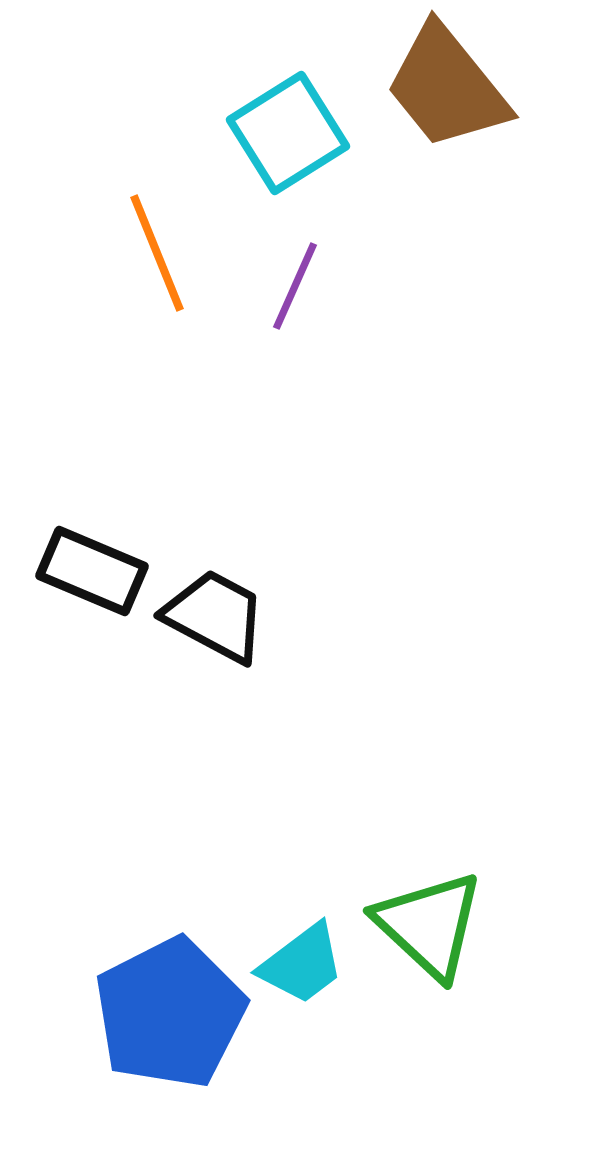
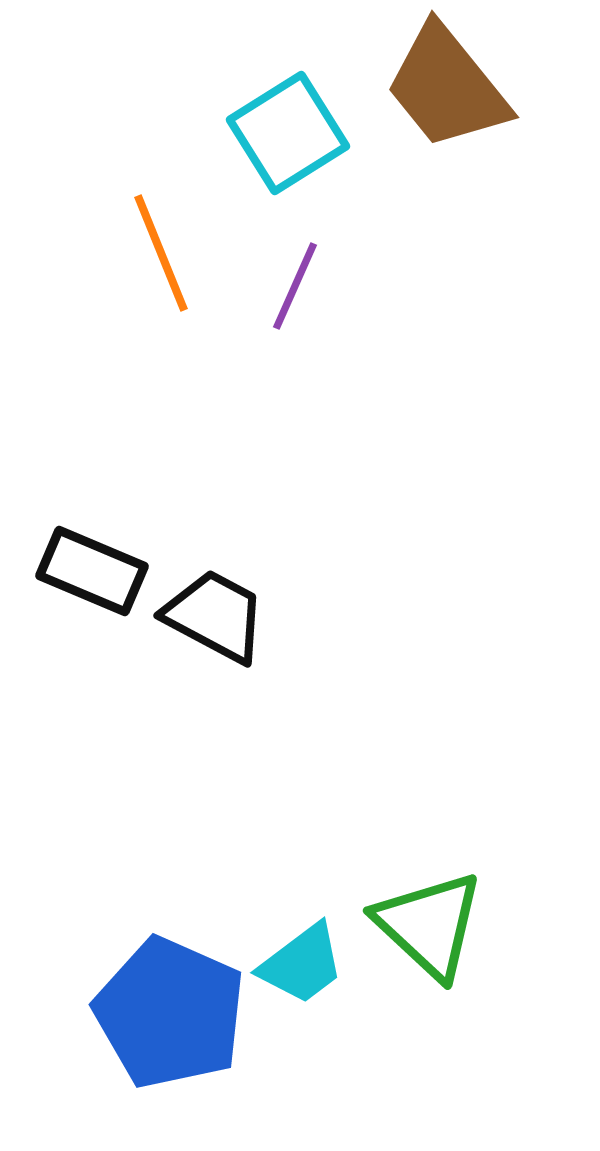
orange line: moved 4 px right
blue pentagon: rotated 21 degrees counterclockwise
